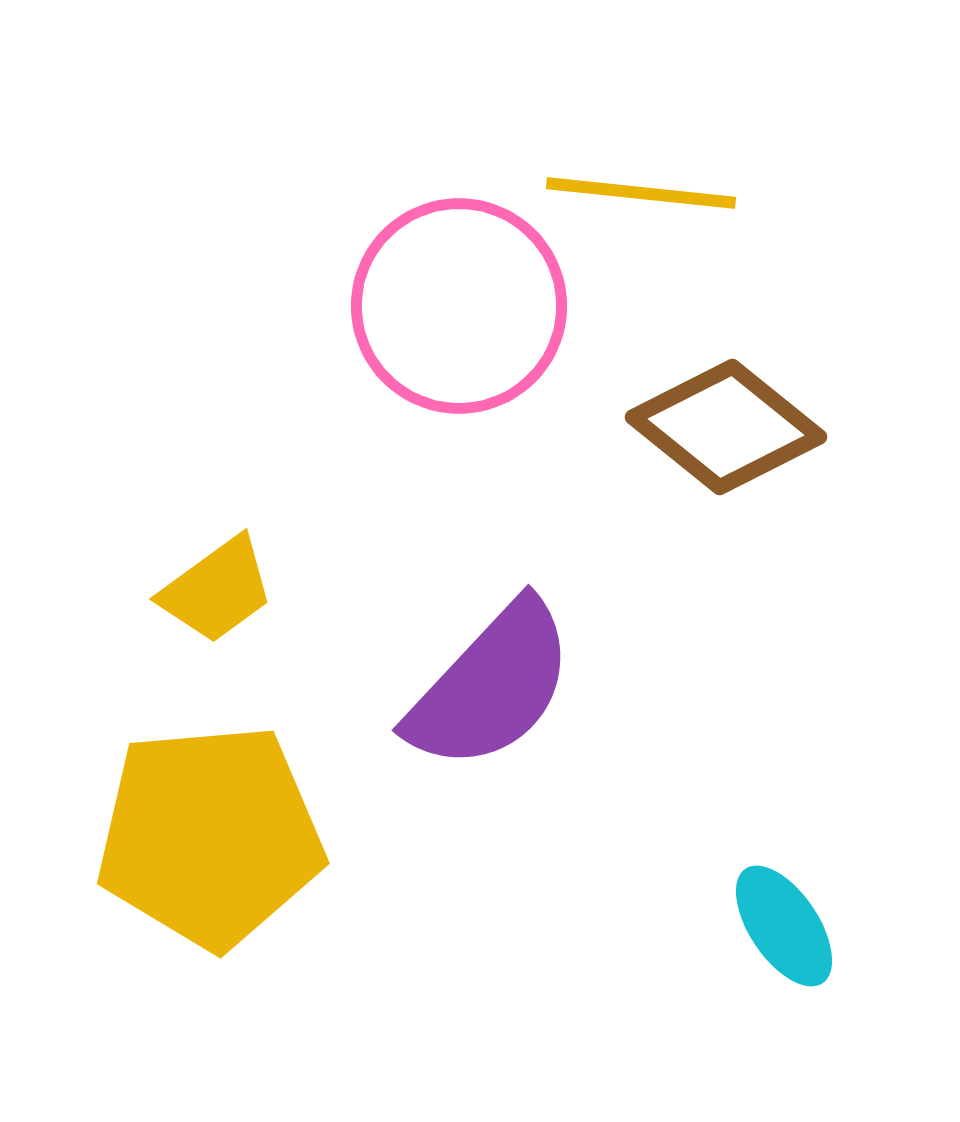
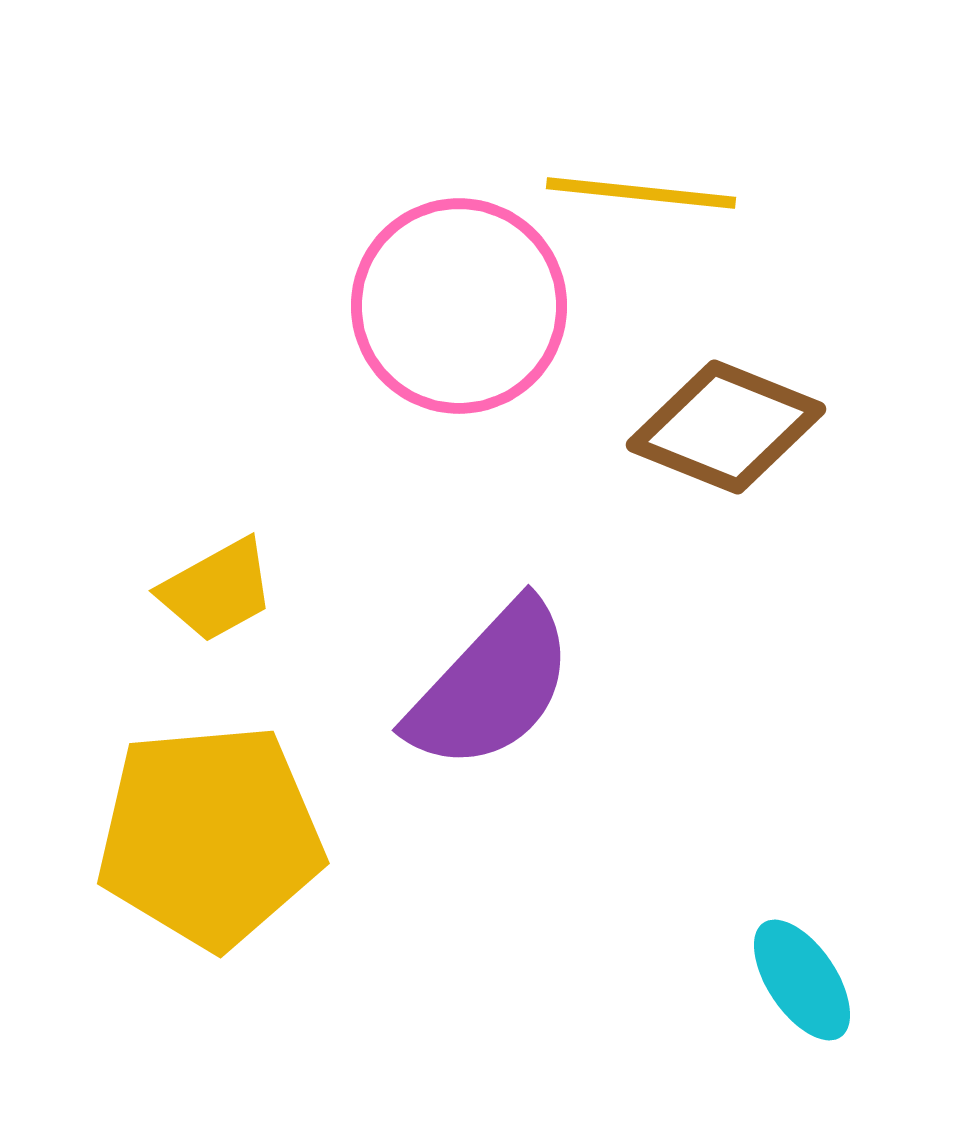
brown diamond: rotated 17 degrees counterclockwise
yellow trapezoid: rotated 7 degrees clockwise
cyan ellipse: moved 18 px right, 54 px down
